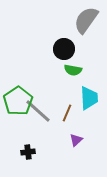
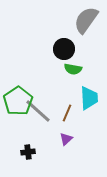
green semicircle: moved 1 px up
purple triangle: moved 10 px left, 1 px up
